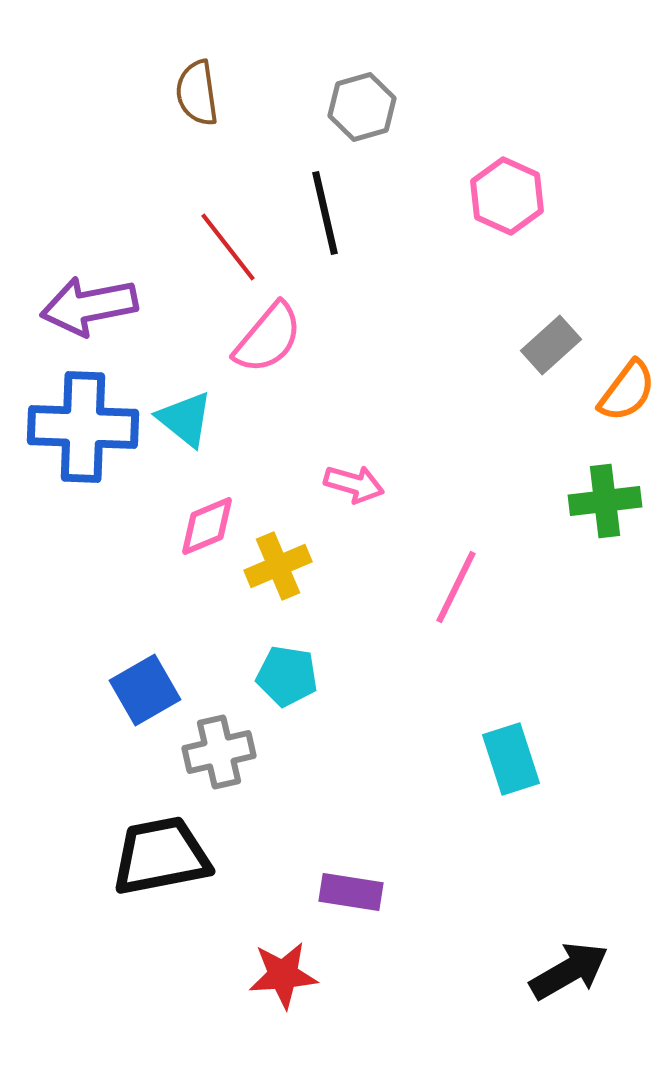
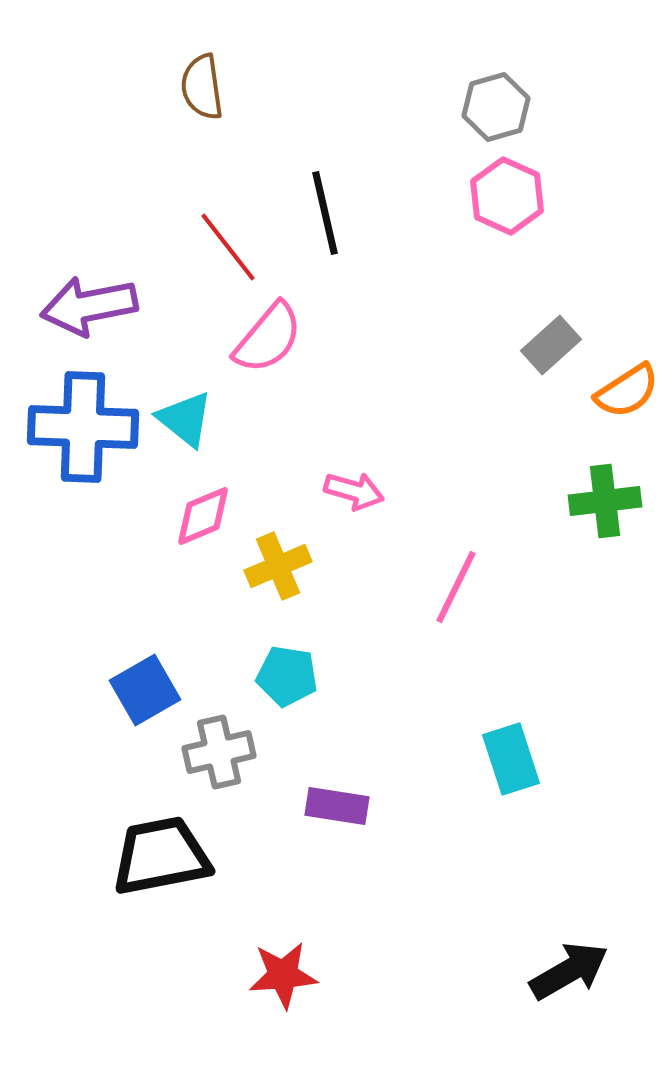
brown semicircle: moved 5 px right, 6 px up
gray hexagon: moved 134 px right
orange semicircle: rotated 20 degrees clockwise
pink arrow: moved 7 px down
pink diamond: moved 4 px left, 10 px up
purple rectangle: moved 14 px left, 86 px up
